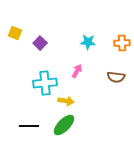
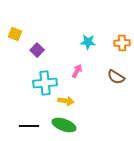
yellow square: moved 1 px down
purple square: moved 3 px left, 7 px down
brown semicircle: rotated 24 degrees clockwise
green ellipse: rotated 65 degrees clockwise
